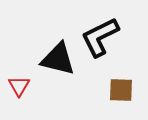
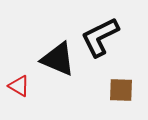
black triangle: rotated 9 degrees clockwise
red triangle: rotated 30 degrees counterclockwise
